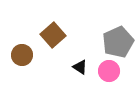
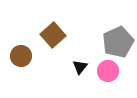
brown circle: moved 1 px left, 1 px down
black triangle: rotated 35 degrees clockwise
pink circle: moved 1 px left
